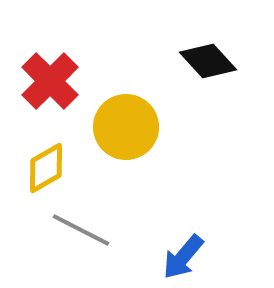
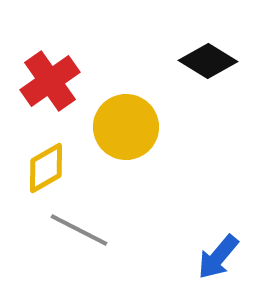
black diamond: rotated 16 degrees counterclockwise
red cross: rotated 10 degrees clockwise
gray line: moved 2 px left
blue arrow: moved 35 px right
